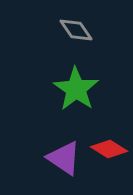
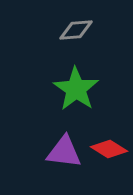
gray diamond: rotated 60 degrees counterclockwise
purple triangle: moved 6 px up; rotated 27 degrees counterclockwise
